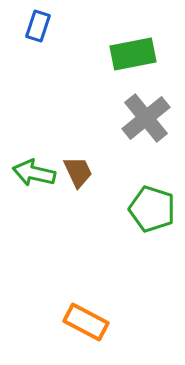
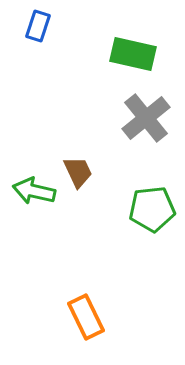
green rectangle: rotated 24 degrees clockwise
green arrow: moved 18 px down
green pentagon: rotated 24 degrees counterclockwise
orange rectangle: moved 5 px up; rotated 36 degrees clockwise
